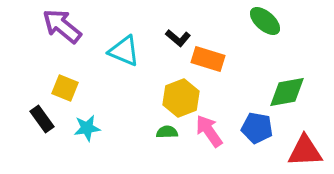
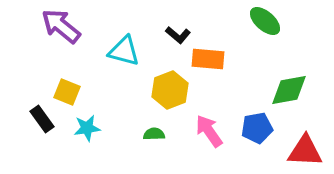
purple arrow: moved 1 px left
black L-shape: moved 3 px up
cyan triangle: rotated 8 degrees counterclockwise
orange rectangle: rotated 12 degrees counterclockwise
yellow square: moved 2 px right, 4 px down
green diamond: moved 2 px right, 2 px up
yellow hexagon: moved 11 px left, 8 px up
blue pentagon: rotated 20 degrees counterclockwise
green semicircle: moved 13 px left, 2 px down
red triangle: rotated 6 degrees clockwise
